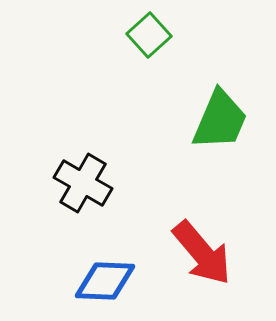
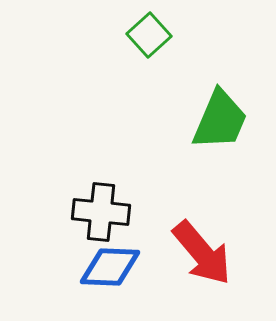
black cross: moved 18 px right, 29 px down; rotated 24 degrees counterclockwise
blue diamond: moved 5 px right, 14 px up
